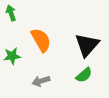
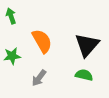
green arrow: moved 3 px down
orange semicircle: moved 1 px right, 1 px down
green semicircle: rotated 126 degrees counterclockwise
gray arrow: moved 2 px left, 3 px up; rotated 36 degrees counterclockwise
